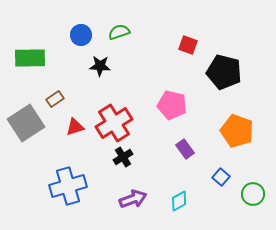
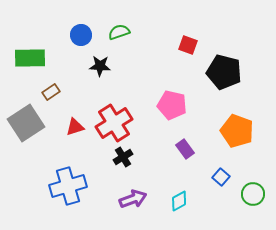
brown rectangle: moved 4 px left, 7 px up
